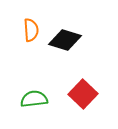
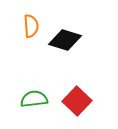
orange semicircle: moved 4 px up
red square: moved 6 px left, 7 px down
